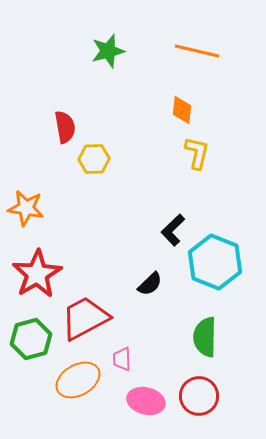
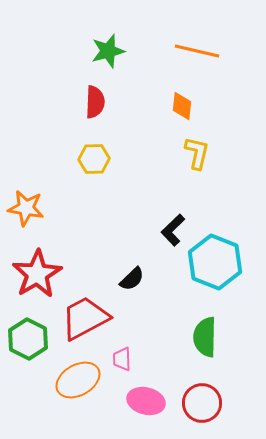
orange diamond: moved 4 px up
red semicircle: moved 30 px right, 25 px up; rotated 12 degrees clockwise
black semicircle: moved 18 px left, 5 px up
green hexagon: moved 3 px left; rotated 18 degrees counterclockwise
red circle: moved 3 px right, 7 px down
